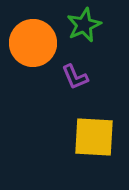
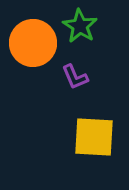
green star: moved 4 px left, 1 px down; rotated 16 degrees counterclockwise
